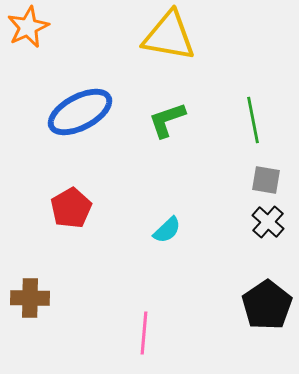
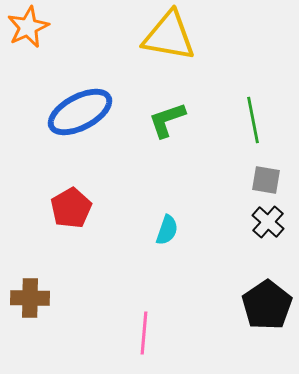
cyan semicircle: rotated 28 degrees counterclockwise
